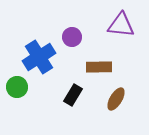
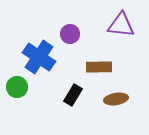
purple circle: moved 2 px left, 3 px up
blue cross: rotated 24 degrees counterclockwise
brown ellipse: rotated 50 degrees clockwise
